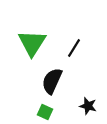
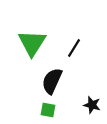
black star: moved 4 px right, 1 px up
green square: moved 3 px right, 2 px up; rotated 14 degrees counterclockwise
